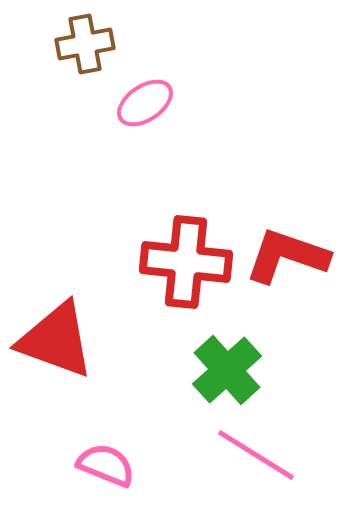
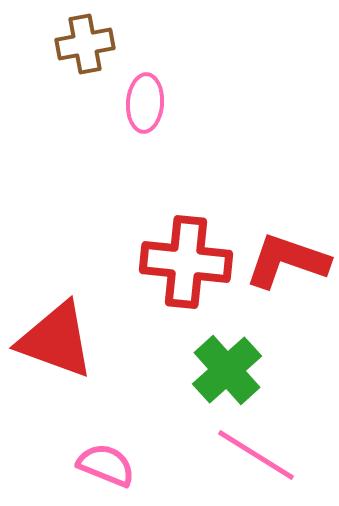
pink ellipse: rotated 52 degrees counterclockwise
red L-shape: moved 5 px down
